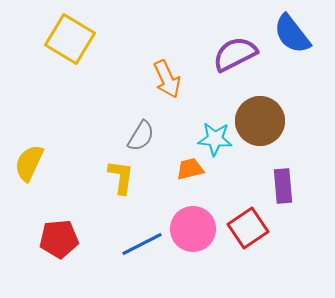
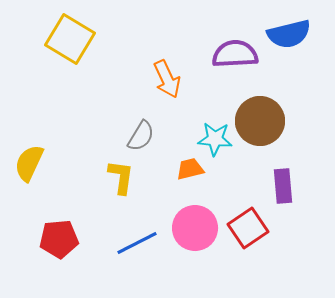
blue semicircle: moved 3 px left; rotated 66 degrees counterclockwise
purple semicircle: rotated 24 degrees clockwise
pink circle: moved 2 px right, 1 px up
blue line: moved 5 px left, 1 px up
